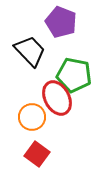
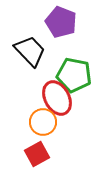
orange circle: moved 11 px right, 5 px down
red square: rotated 25 degrees clockwise
